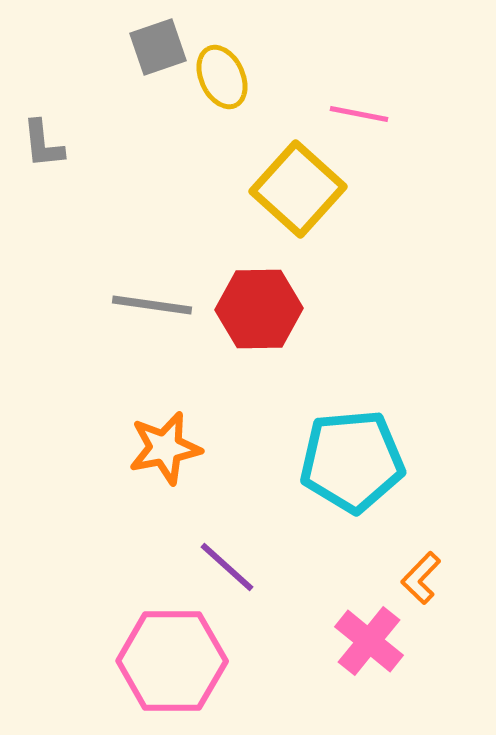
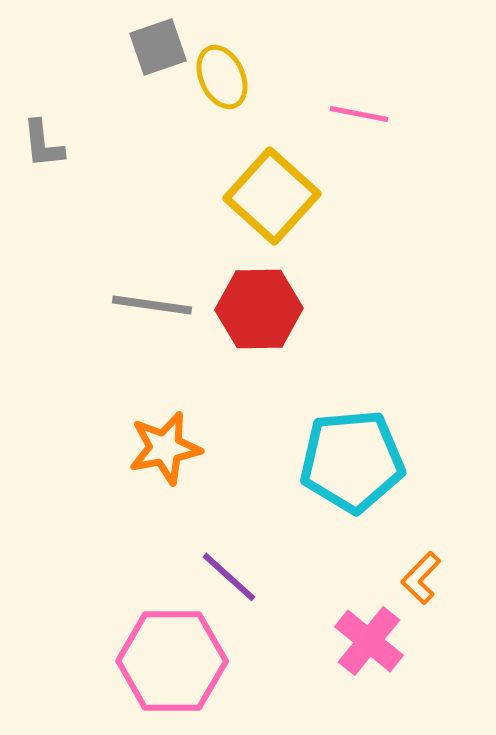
yellow square: moved 26 px left, 7 px down
purple line: moved 2 px right, 10 px down
